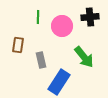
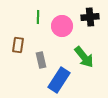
blue rectangle: moved 2 px up
